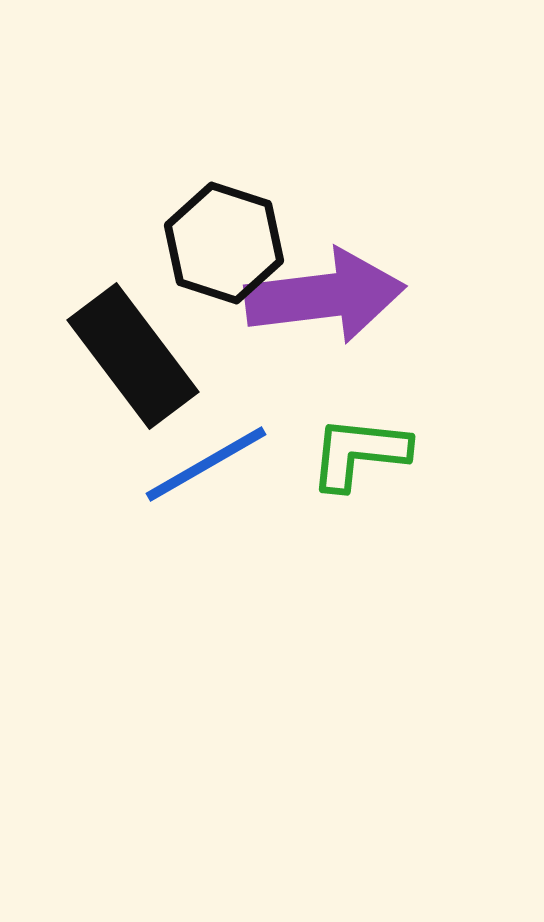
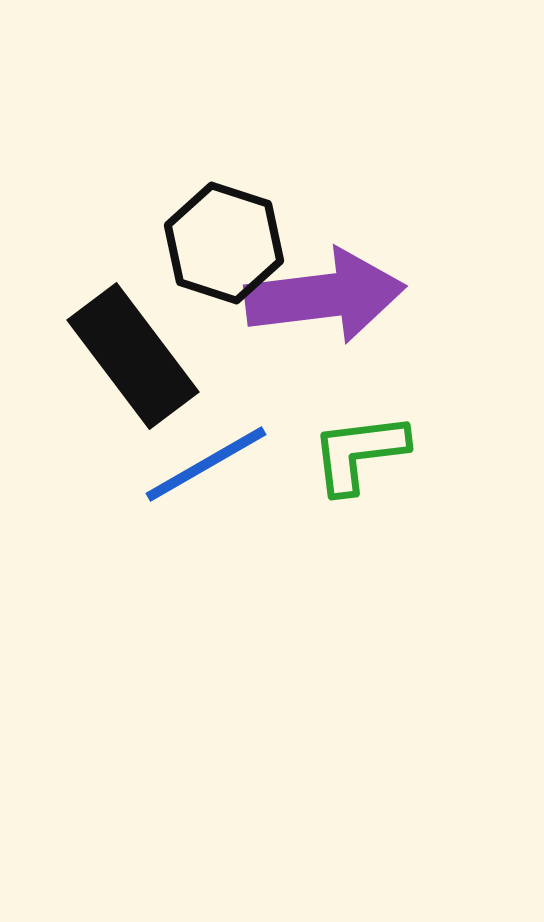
green L-shape: rotated 13 degrees counterclockwise
